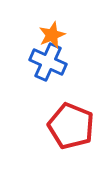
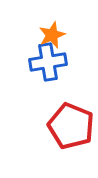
blue cross: rotated 33 degrees counterclockwise
